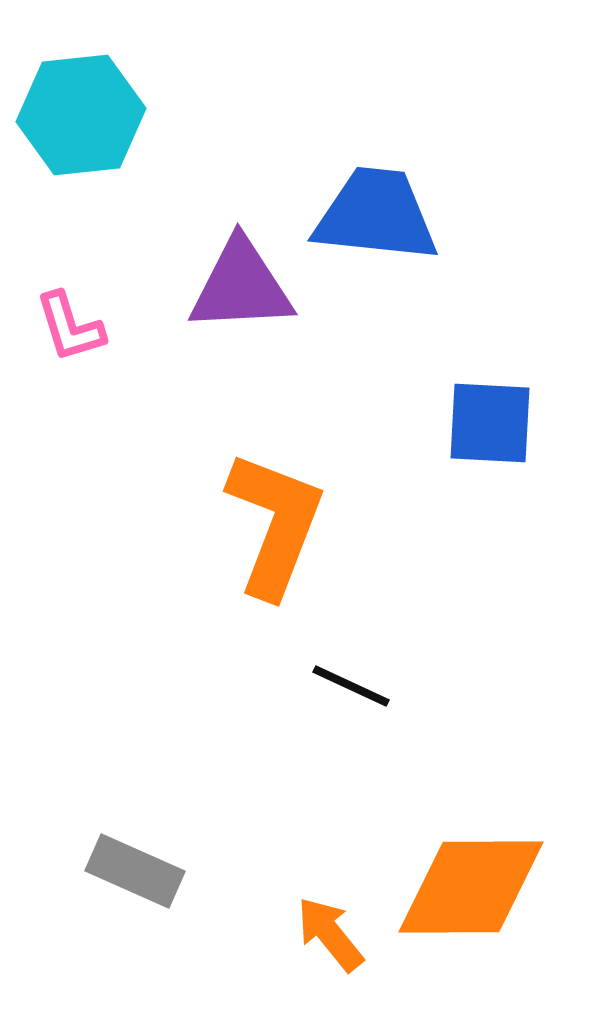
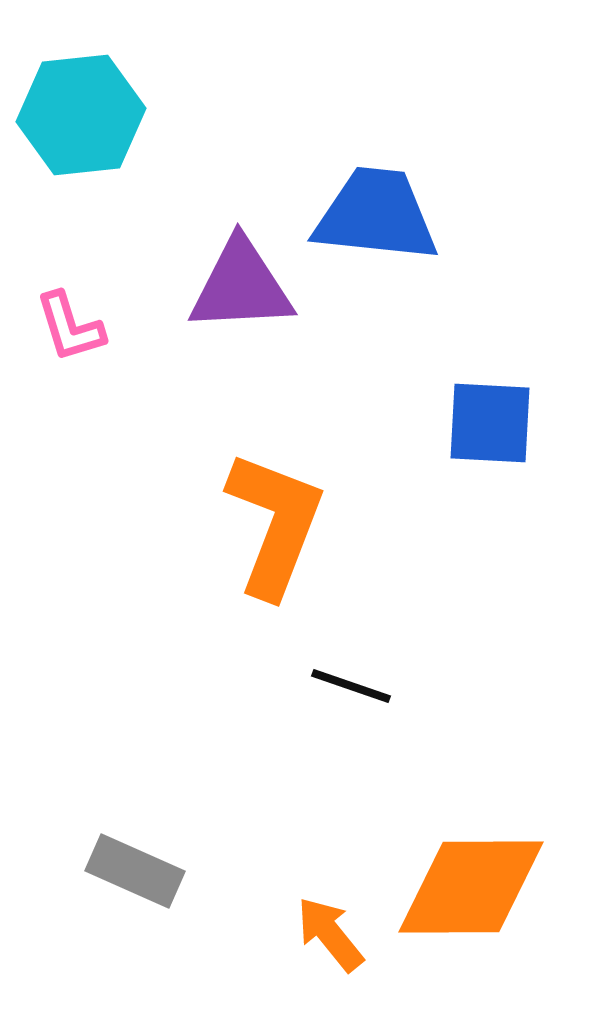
black line: rotated 6 degrees counterclockwise
